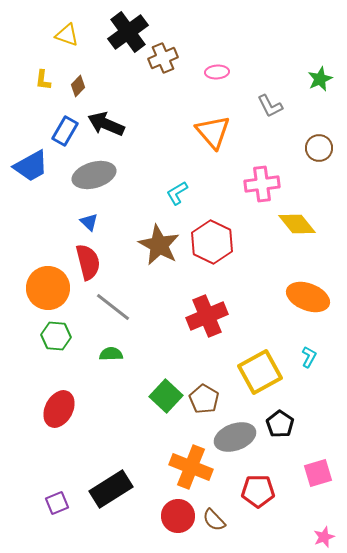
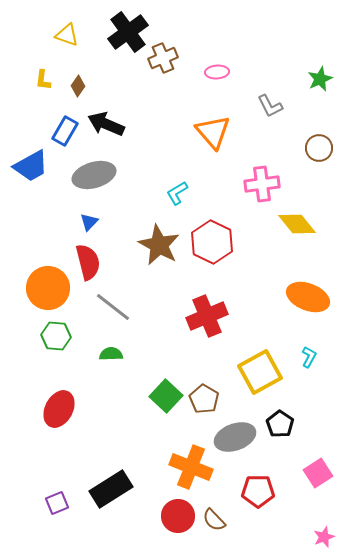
brown diamond at (78, 86): rotated 10 degrees counterclockwise
blue triangle at (89, 222): rotated 30 degrees clockwise
pink square at (318, 473): rotated 16 degrees counterclockwise
